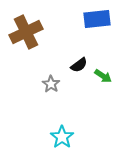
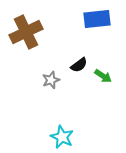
gray star: moved 4 px up; rotated 18 degrees clockwise
cyan star: rotated 10 degrees counterclockwise
